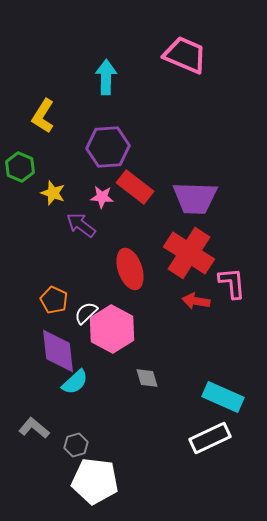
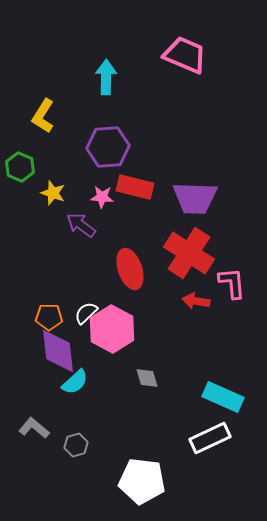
red rectangle: rotated 24 degrees counterclockwise
orange pentagon: moved 5 px left, 17 px down; rotated 24 degrees counterclockwise
white pentagon: moved 47 px right
